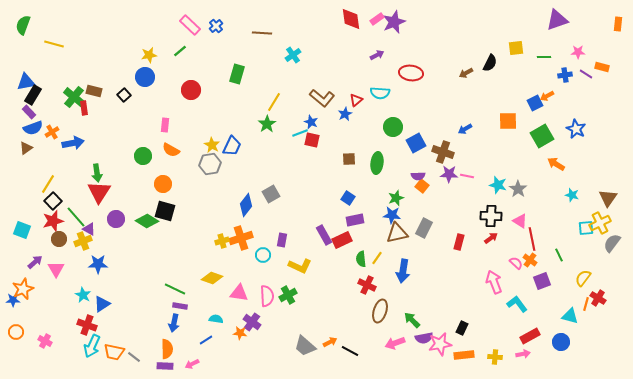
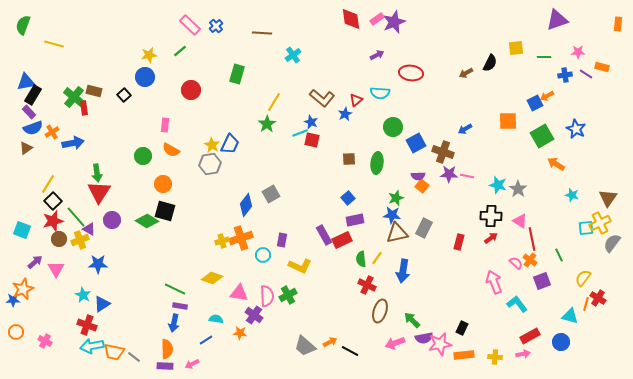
blue trapezoid at (232, 146): moved 2 px left, 2 px up
blue square at (348, 198): rotated 16 degrees clockwise
purple circle at (116, 219): moved 4 px left, 1 px down
yellow cross at (83, 241): moved 3 px left, 1 px up
purple cross at (252, 322): moved 2 px right, 7 px up
cyan arrow at (92, 346): rotated 55 degrees clockwise
